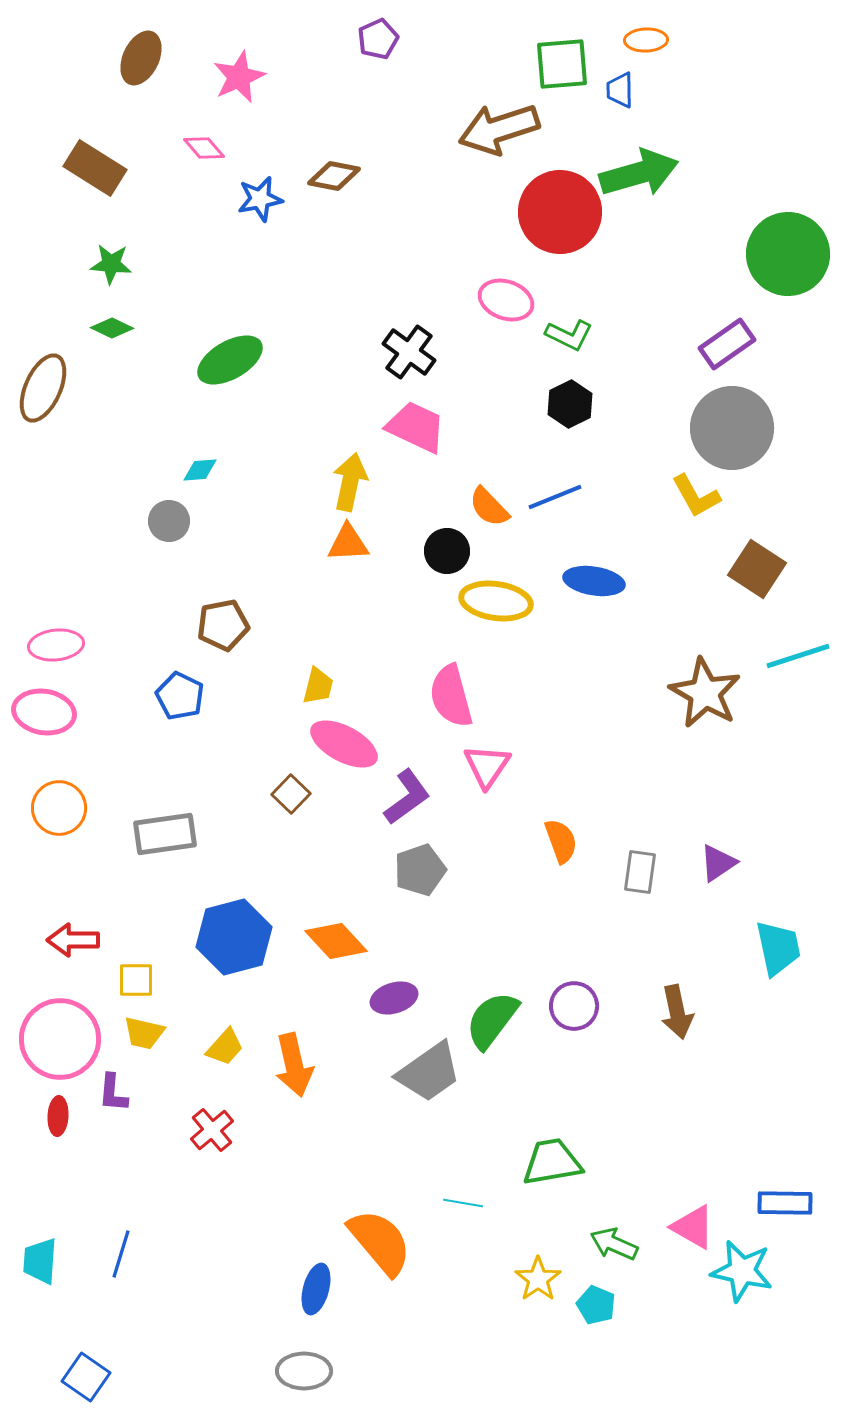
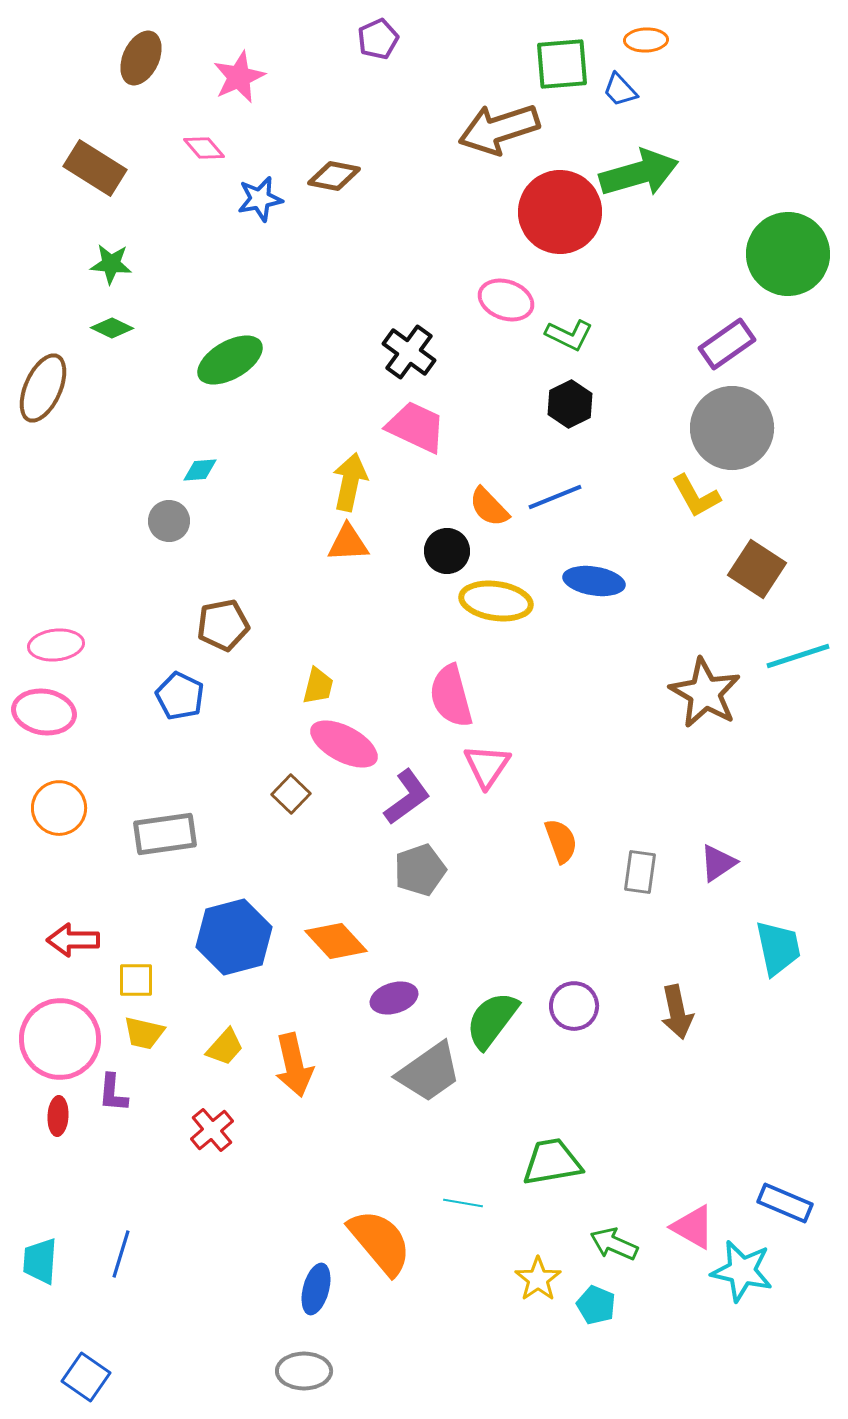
blue trapezoid at (620, 90): rotated 42 degrees counterclockwise
blue rectangle at (785, 1203): rotated 22 degrees clockwise
